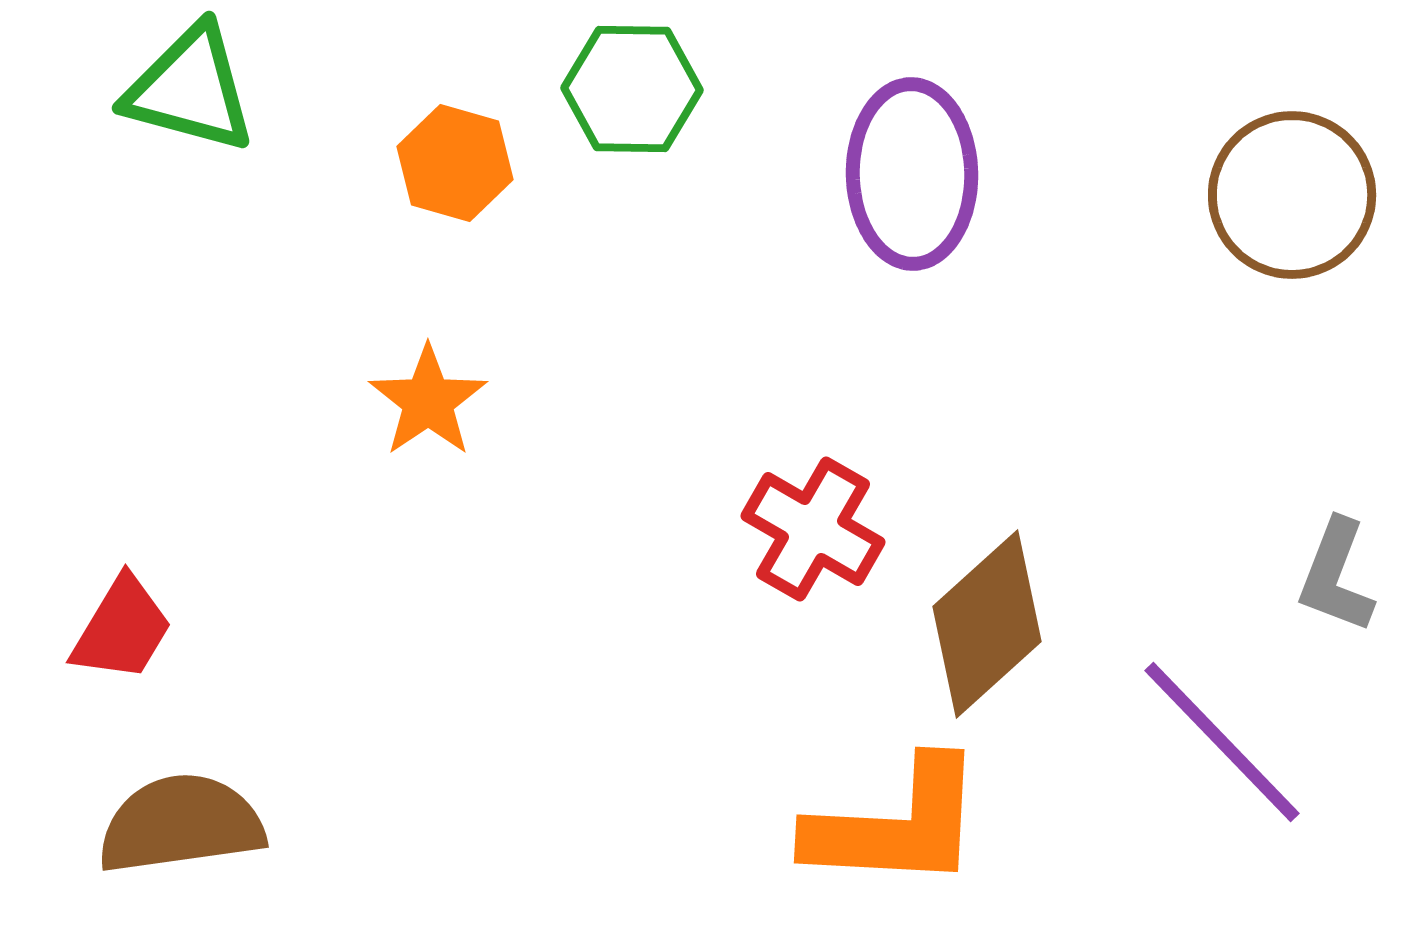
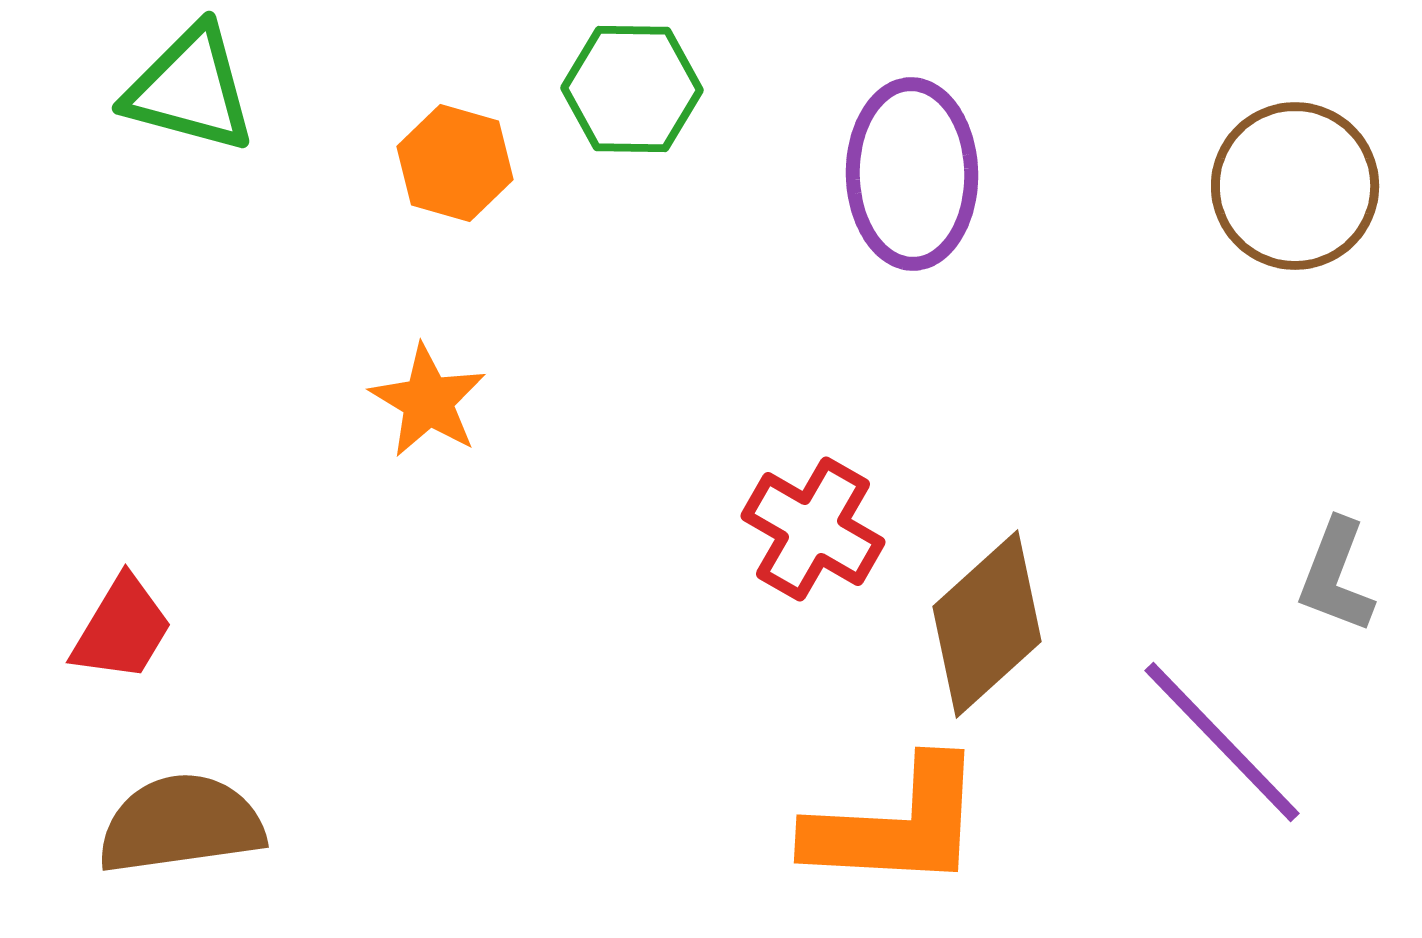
brown circle: moved 3 px right, 9 px up
orange star: rotated 7 degrees counterclockwise
